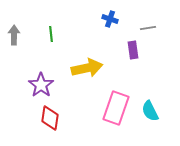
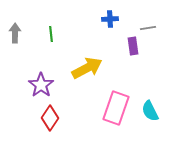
blue cross: rotated 21 degrees counterclockwise
gray arrow: moved 1 px right, 2 px up
purple rectangle: moved 4 px up
yellow arrow: rotated 16 degrees counterclockwise
red diamond: rotated 25 degrees clockwise
